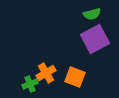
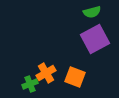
green semicircle: moved 2 px up
